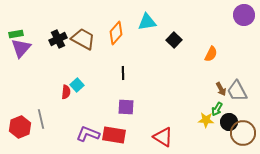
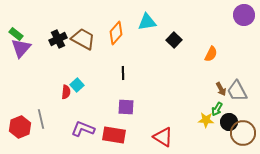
green rectangle: rotated 48 degrees clockwise
purple L-shape: moved 5 px left, 5 px up
